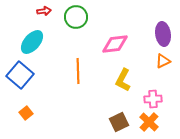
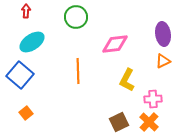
red arrow: moved 18 px left; rotated 80 degrees counterclockwise
cyan ellipse: rotated 15 degrees clockwise
yellow L-shape: moved 4 px right
